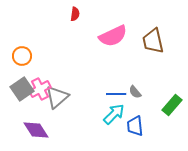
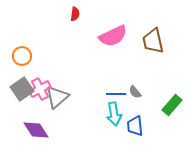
cyan arrow: rotated 125 degrees clockwise
